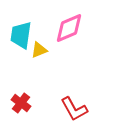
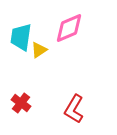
cyan trapezoid: moved 2 px down
yellow triangle: rotated 12 degrees counterclockwise
red L-shape: rotated 60 degrees clockwise
